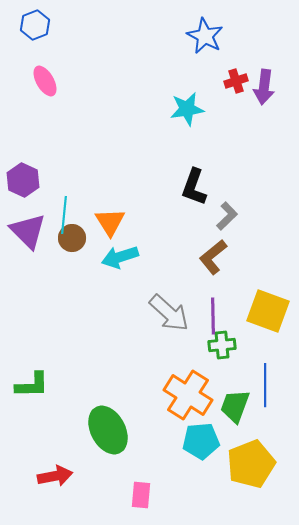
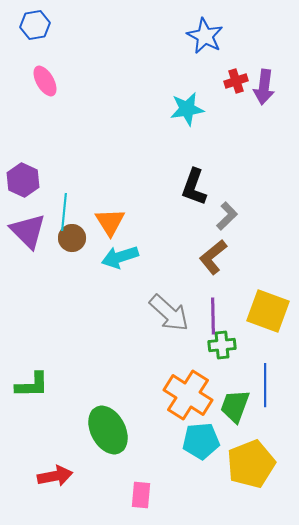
blue hexagon: rotated 12 degrees clockwise
cyan line: moved 3 px up
